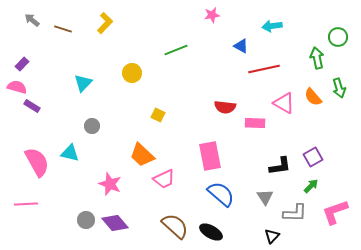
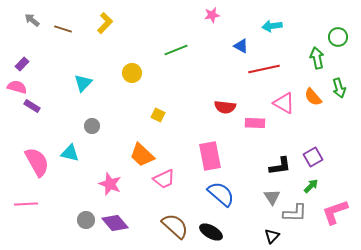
gray triangle at (265, 197): moved 7 px right
